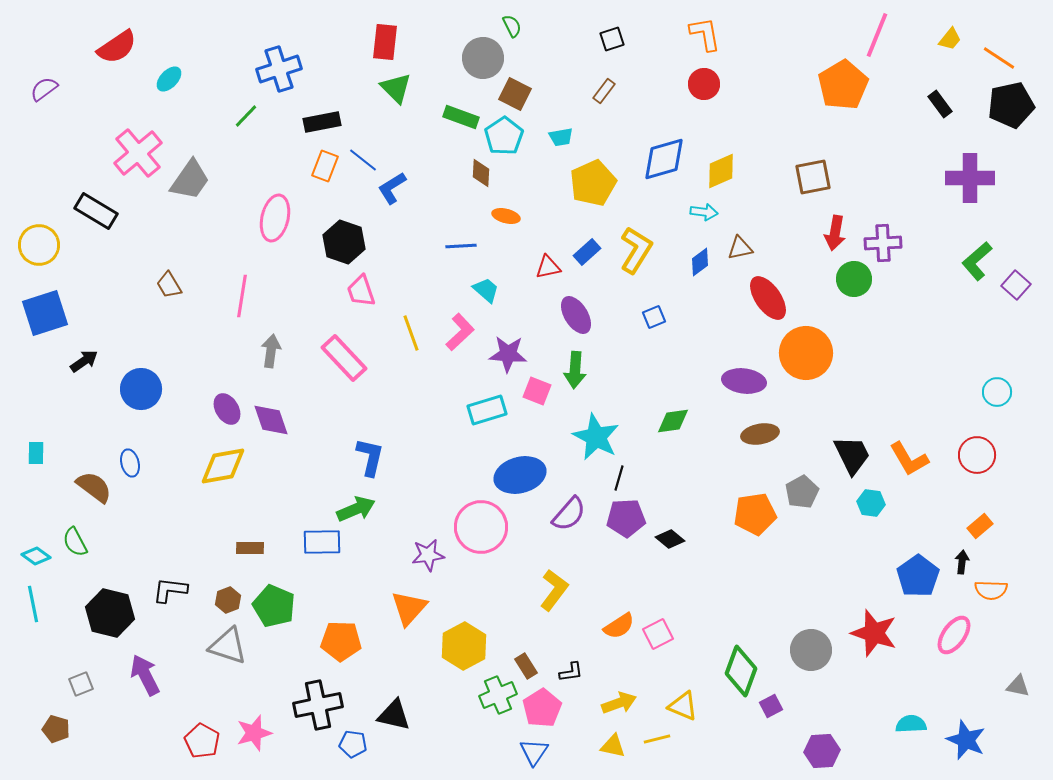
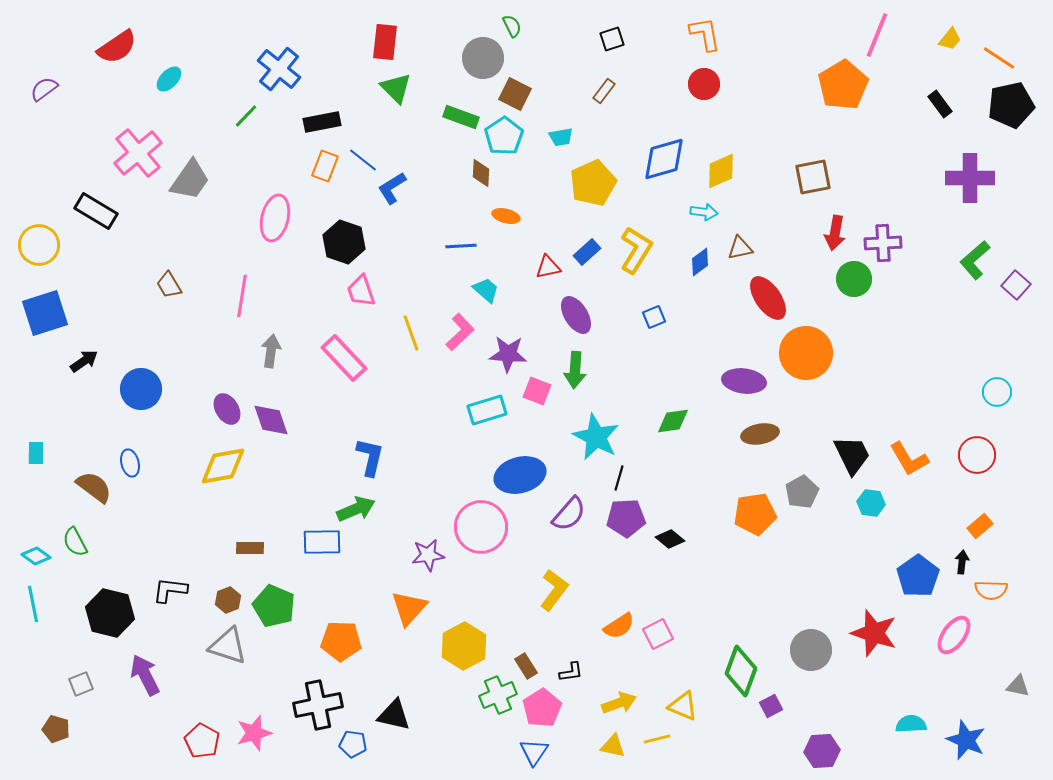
blue cross at (279, 69): rotated 33 degrees counterclockwise
green L-shape at (977, 261): moved 2 px left, 1 px up
